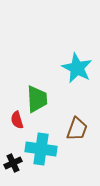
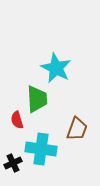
cyan star: moved 21 px left
